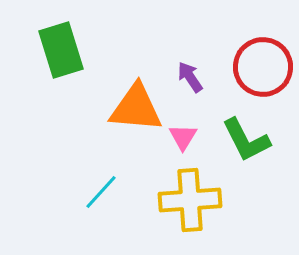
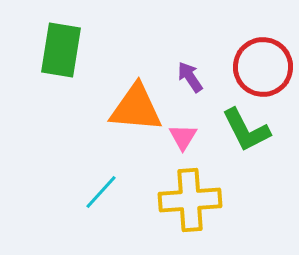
green rectangle: rotated 26 degrees clockwise
green L-shape: moved 10 px up
